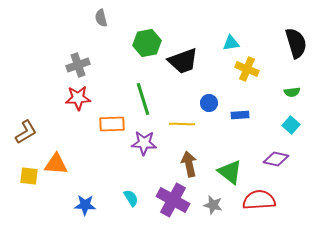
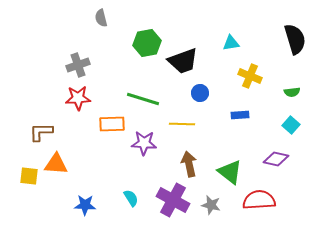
black semicircle: moved 1 px left, 4 px up
yellow cross: moved 3 px right, 7 px down
green line: rotated 56 degrees counterclockwise
blue circle: moved 9 px left, 10 px up
brown L-shape: moved 15 px right; rotated 150 degrees counterclockwise
gray star: moved 2 px left
